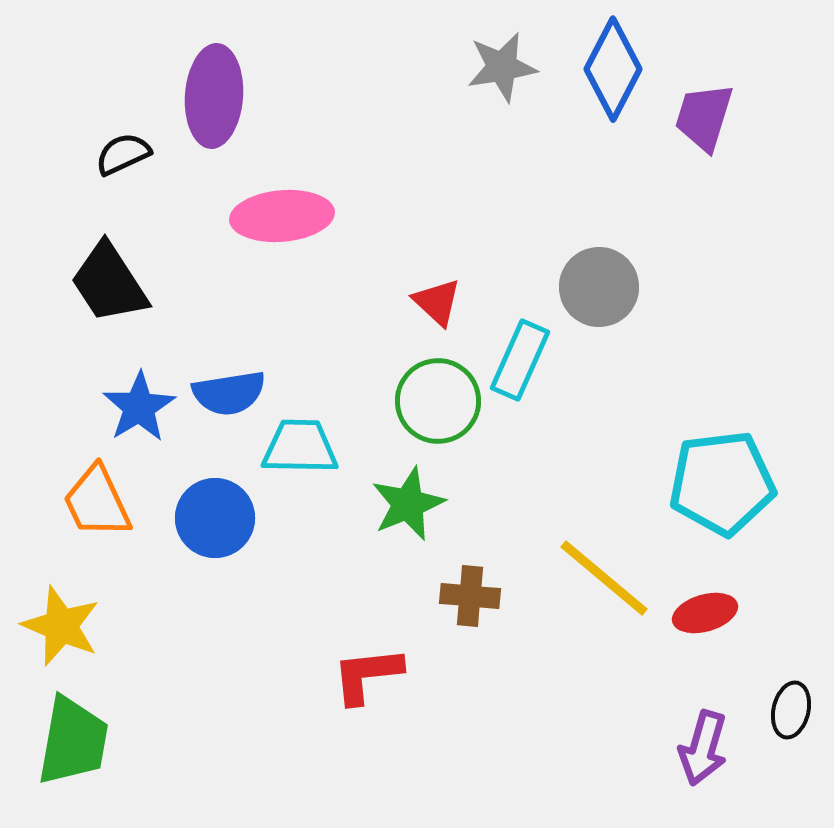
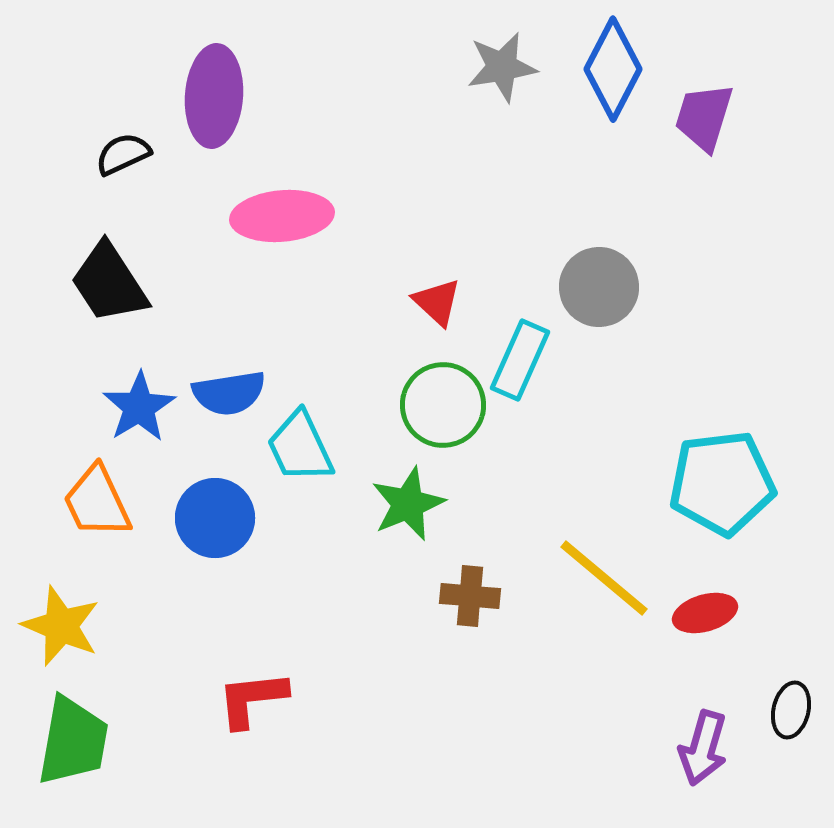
green circle: moved 5 px right, 4 px down
cyan trapezoid: rotated 116 degrees counterclockwise
red L-shape: moved 115 px left, 24 px down
